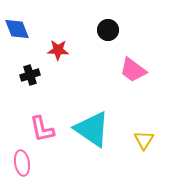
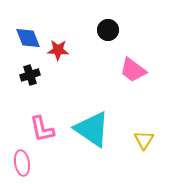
blue diamond: moved 11 px right, 9 px down
